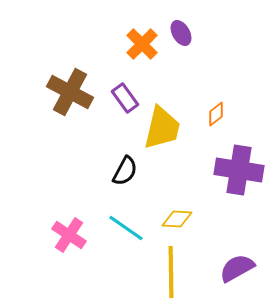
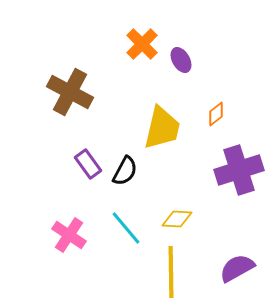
purple ellipse: moved 27 px down
purple rectangle: moved 37 px left, 66 px down
purple cross: rotated 27 degrees counterclockwise
cyan line: rotated 15 degrees clockwise
